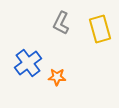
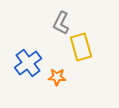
yellow rectangle: moved 19 px left, 18 px down
